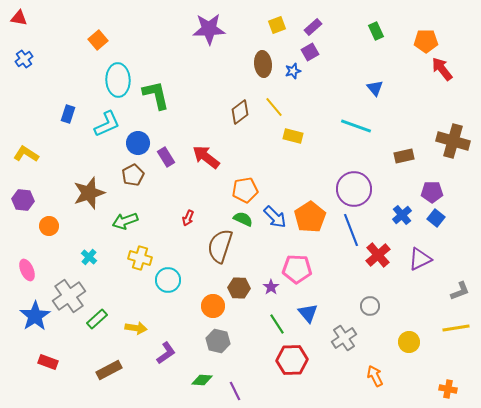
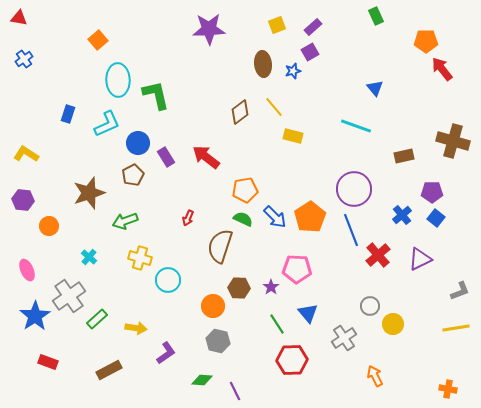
green rectangle at (376, 31): moved 15 px up
yellow circle at (409, 342): moved 16 px left, 18 px up
